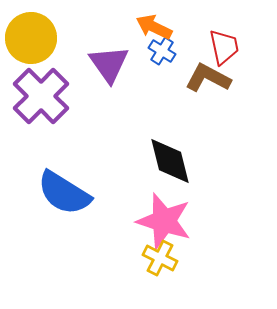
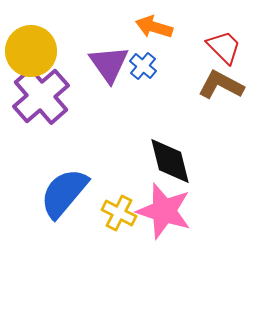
orange arrow: rotated 9 degrees counterclockwise
yellow circle: moved 13 px down
red trapezoid: rotated 33 degrees counterclockwise
blue cross: moved 19 px left, 15 px down; rotated 8 degrees clockwise
brown L-shape: moved 13 px right, 7 px down
purple cross: rotated 4 degrees clockwise
blue semicircle: rotated 98 degrees clockwise
pink star: moved 10 px up
yellow cross: moved 41 px left, 45 px up
